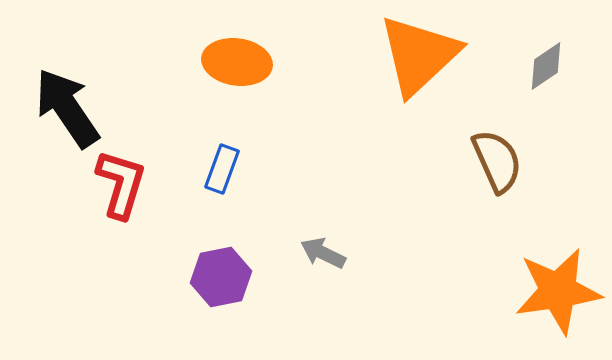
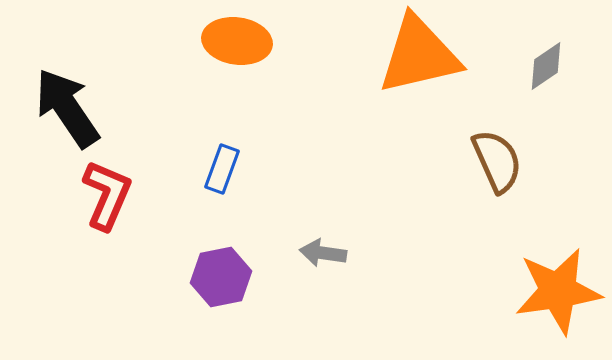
orange triangle: rotated 30 degrees clockwise
orange ellipse: moved 21 px up
red L-shape: moved 14 px left, 11 px down; rotated 6 degrees clockwise
gray arrow: rotated 18 degrees counterclockwise
